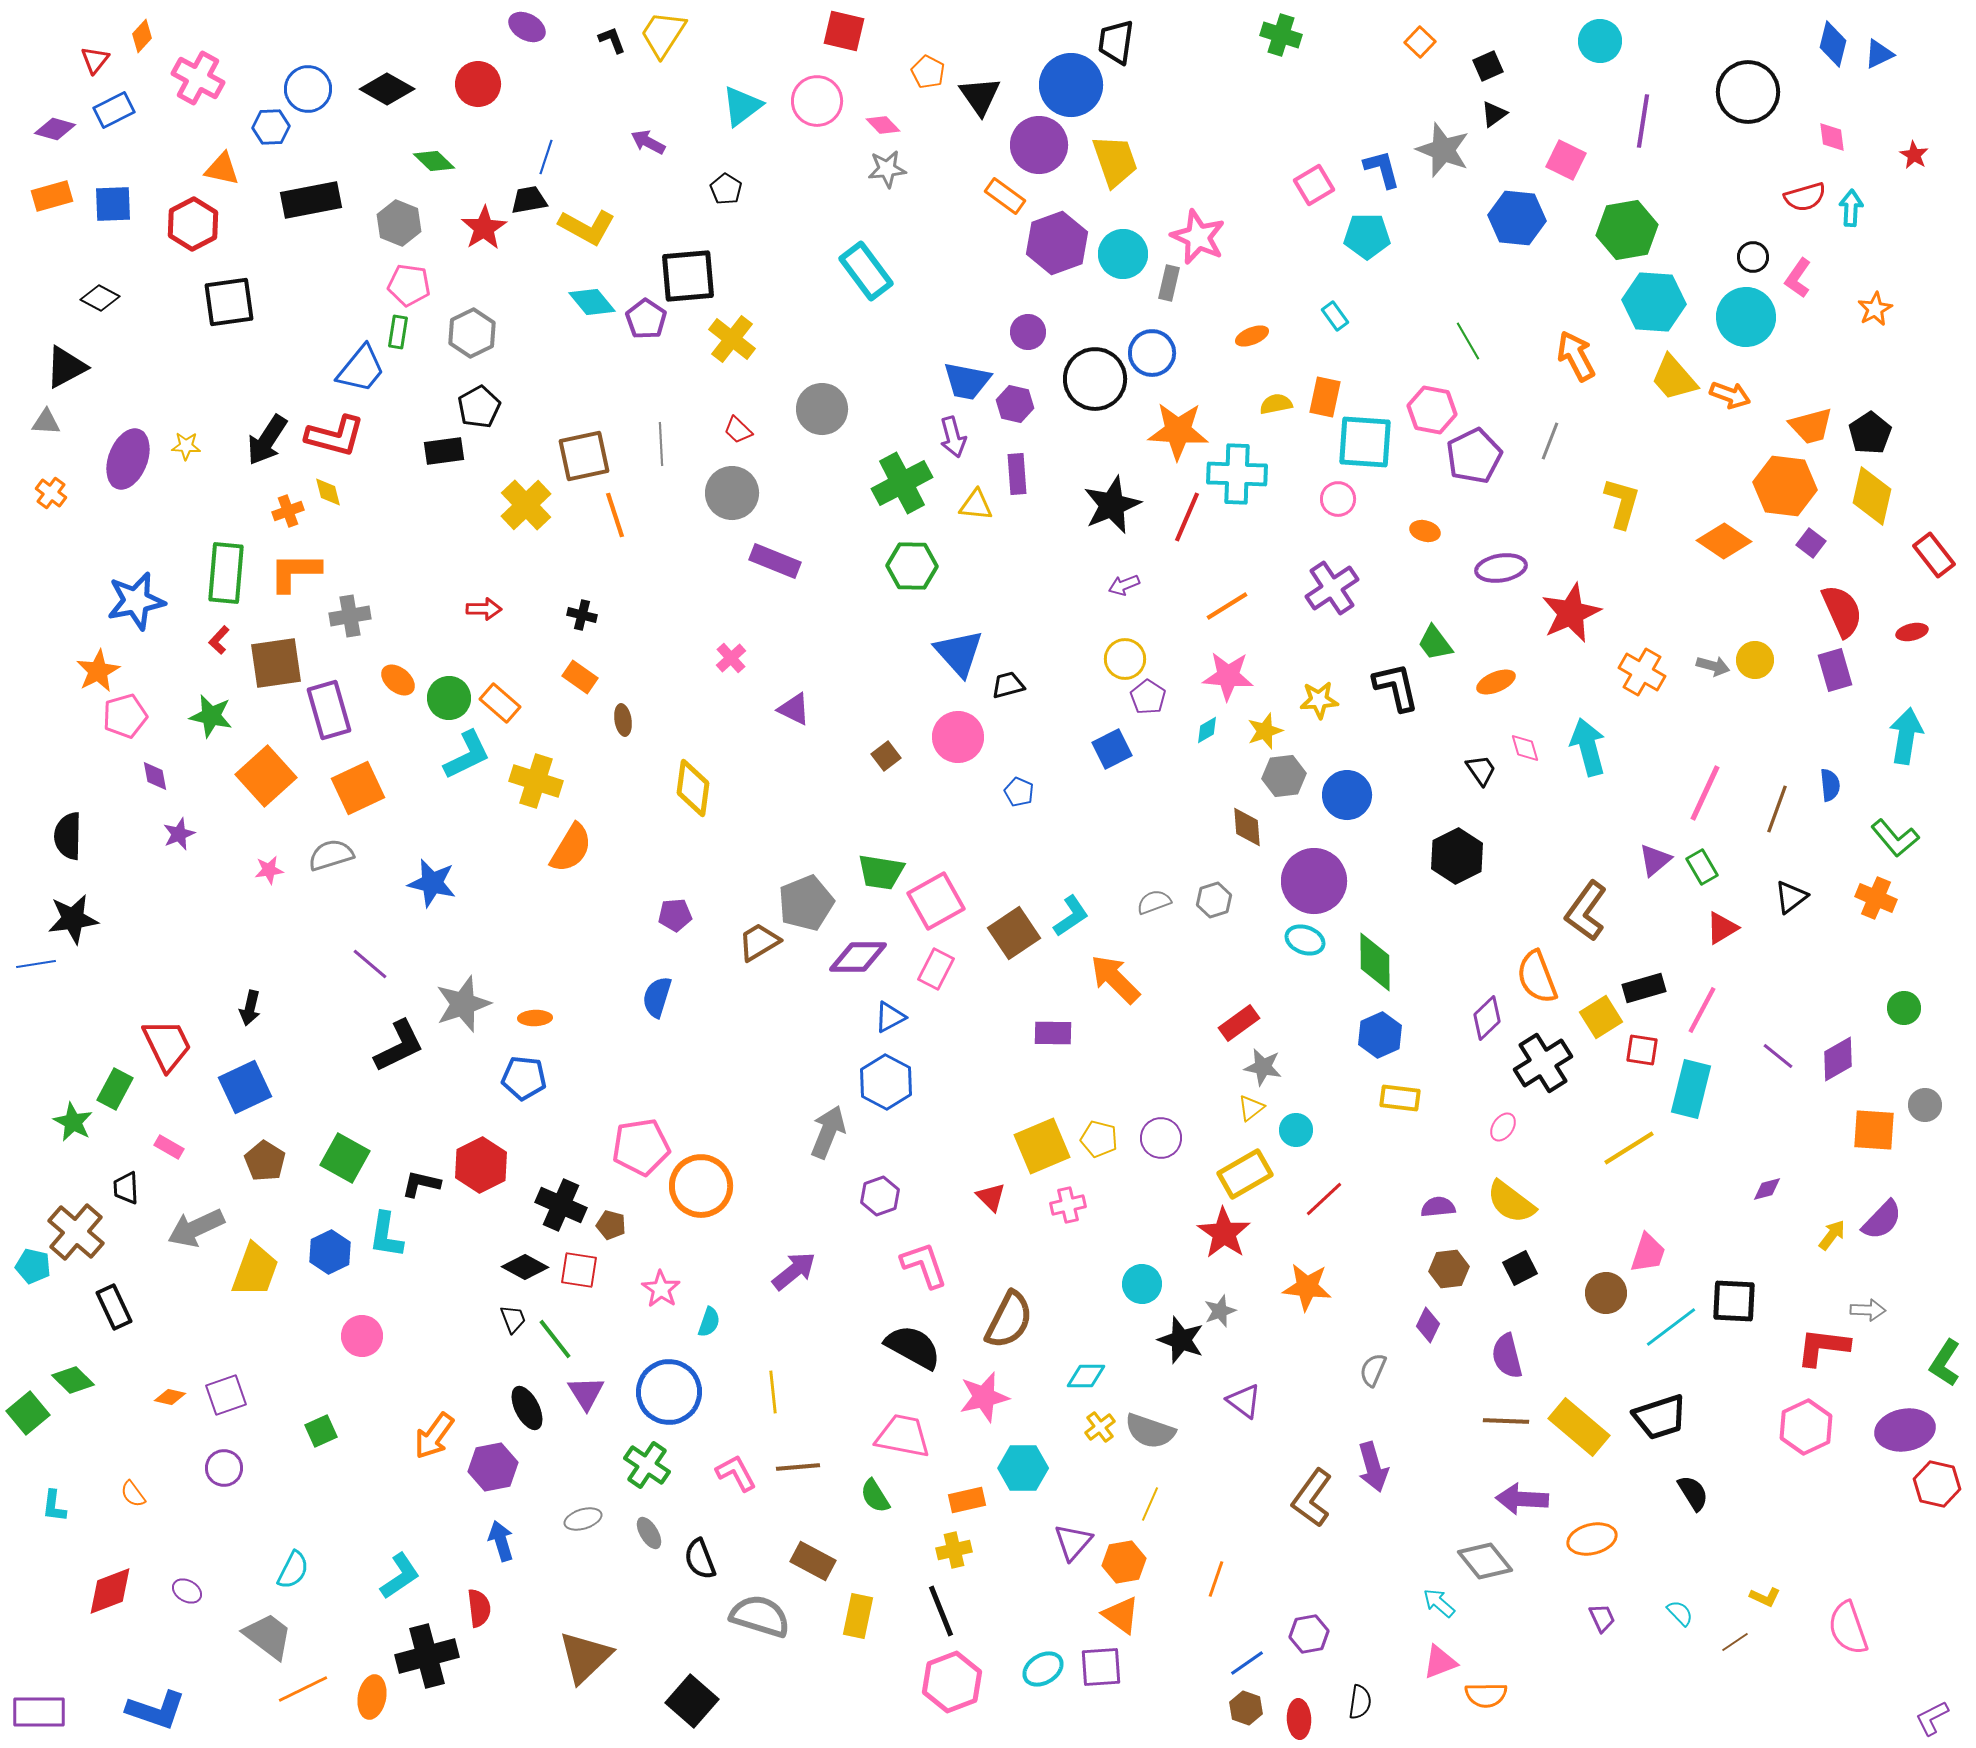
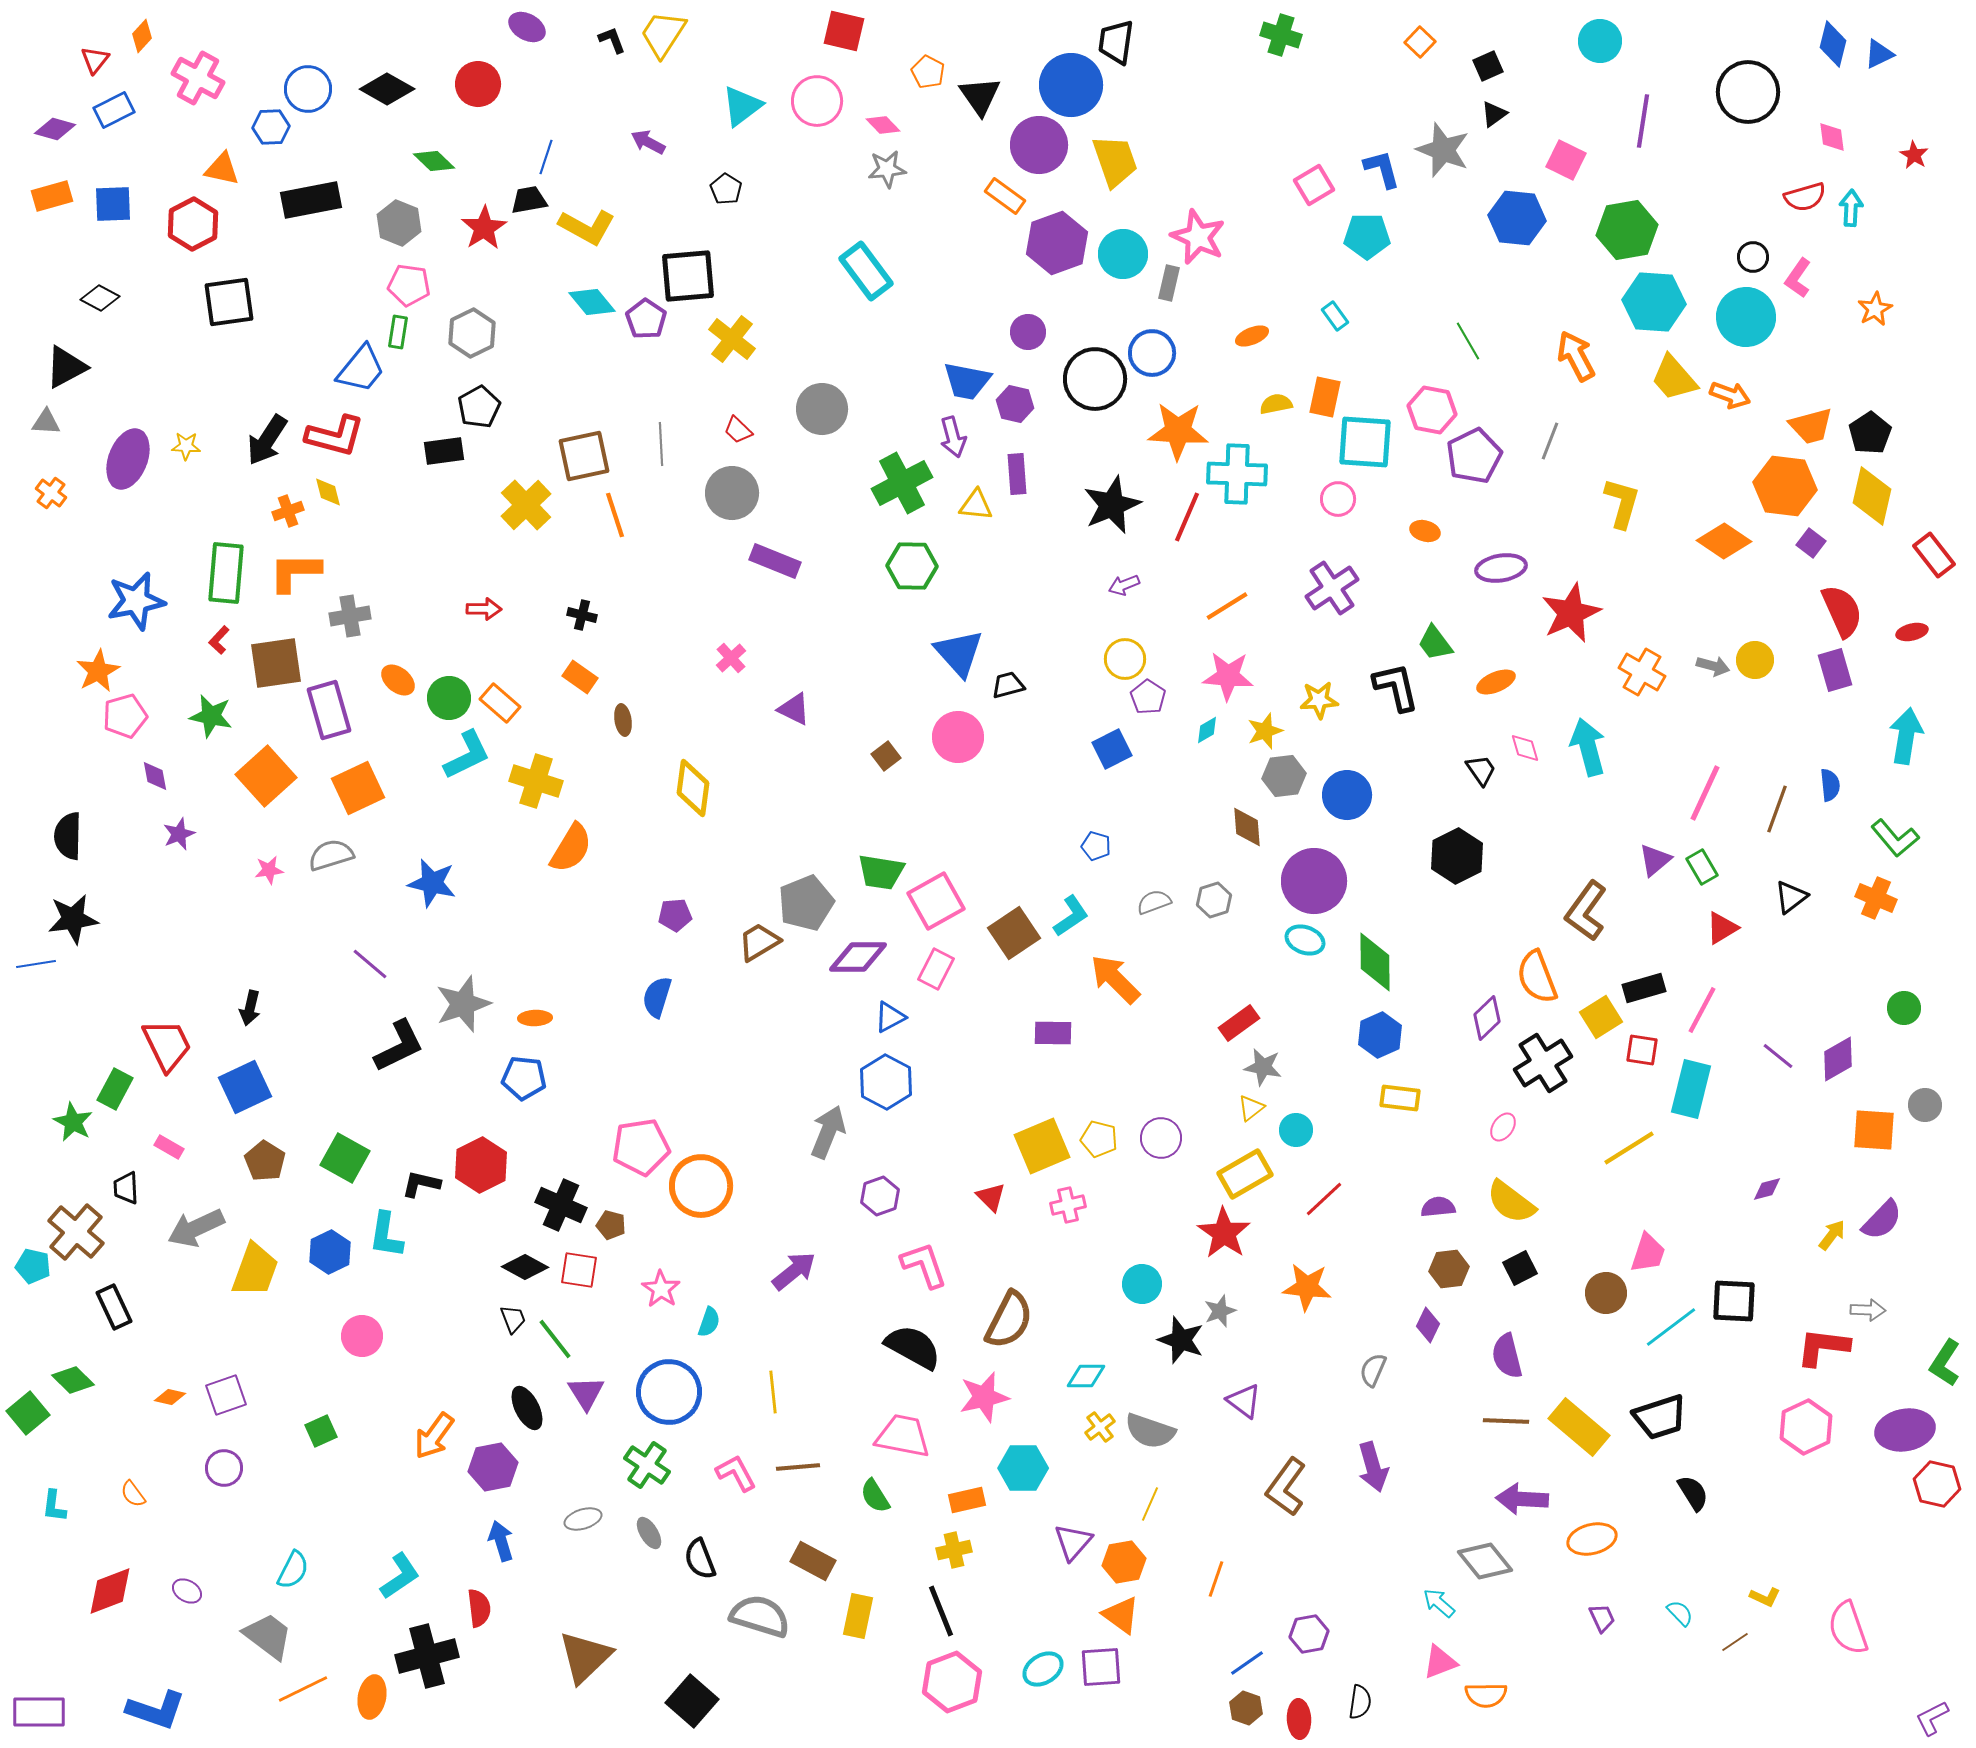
blue pentagon at (1019, 792): moved 77 px right, 54 px down; rotated 8 degrees counterclockwise
brown L-shape at (1312, 1498): moved 26 px left, 11 px up
